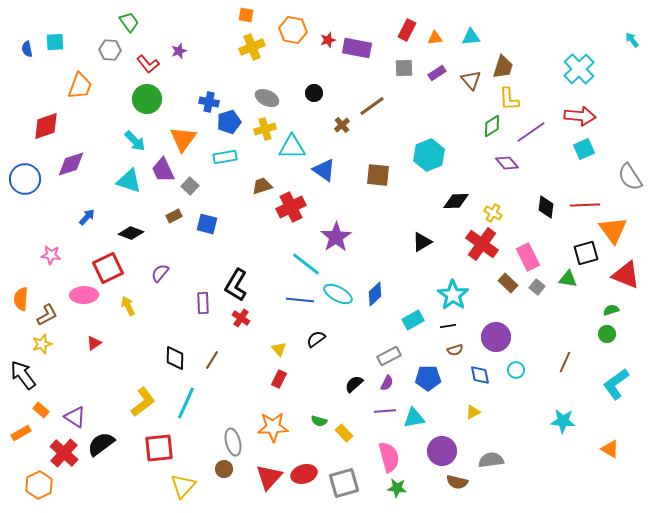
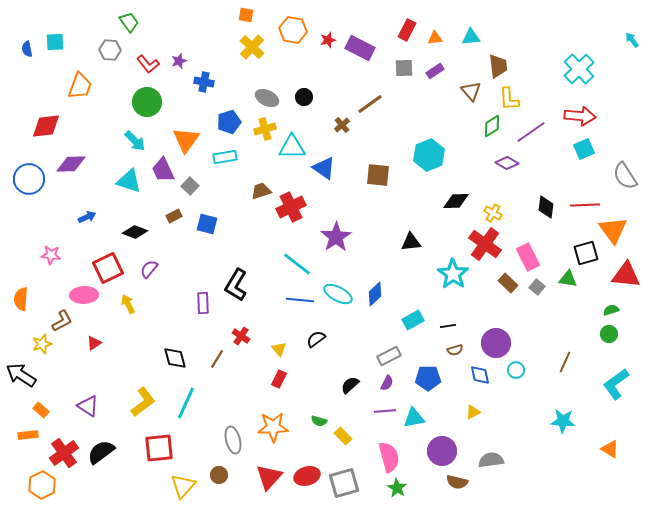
yellow cross at (252, 47): rotated 25 degrees counterclockwise
purple rectangle at (357, 48): moved 3 px right; rotated 16 degrees clockwise
purple star at (179, 51): moved 10 px down
brown trapezoid at (503, 67): moved 5 px left, 1 px up; rotated 25 degrees counterclockwise
purple rectangle at (437, 73): moved 2 px left, 2 px up
brown triangle at (471, 80): moved 11 px down
black circle at (314, 93): moved 10 px left, 4 px down
green circle at (147, 99): moved 3 px down
blue cross at (209, 102): moved 5 px left, 20 px up
brown line at (372, 106): moved 2 px left, 2 px up
red diamond at (46, 126): rotated 12 degrees clockwise
orange triangle at (183, 139): moved 3 px right, 1 px down
purple diamond at (507, 163): rotated 20 degrees counterclockwise
purple diamond at (71, 164): rotated 16 degrees clockwise
blue triangle at (324, 170): moved 2 px up
gray semicircle at (630, 177): moved 5 px left, 1 px up
blue circle at (25, 179): moved 4 px right
brown trapezoid at (262, 186): moved 1 px left, 5 px down
blue arrow at (87, 217): rotated 24 degrees clockwise
black diamond at (131, 233): moved 4 px right, 1 px up
black triangle at (422, 242): moved 11 px left; rotated 25 degrees clockwise
red cross at (482, 244): moved 3 px right
cyan line at (306, 264): moved 9 px left
purple semicircle at (160, 273): moved 11 px left, 4 px up
red triangle at (626, 275): rotated 16 degrees counterclockwise
cyan star at (453, 295): moved 21 px up
yellow arrow at (128, 306): moved 2 px up
brown L-shape at (47, 315): moved 15 px right, 6 px down
red cross at (241, 318): moved 18 px down
green circle at (607, 334): moved 2 px right
purple circle at (496, 337): moved 6 px down
black diamond at (175, 358): rotated 15 degrees counterclockwise
brown line at (212, 360): moved 5 px right, 1 px up
black arrow at (23, 375): moved 2 px left; rotated 20 degrees counterclockwise
black semicircle at (354, 384): moved 4 px left, 1 px down
purple triangle at (75, 417): moved 13 px right, 11 px up
orange rectangle at (21, 433): moved 7 px right, 2 px down; rotated 24 degrees clockwise
yellow rectangle at (344, 433): moved 1 px left, 3 px down
gray ellipse at (233, 442): moved 2 px up
black semicircle at (101, 444): moved 8 px down
red cross at (64, 453): rotated 12 degrees clockwise
brown circle at (224, 469): moved 5 px left, 6 px down
red ellipse at (304, 474): moved 3 px right, 2 px down
orange hexagon at (39, 485): moved 3 px right
green star at (397, 488): rotated 24 degrees clockwise
